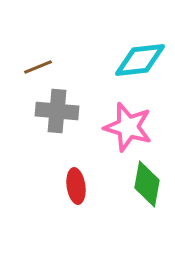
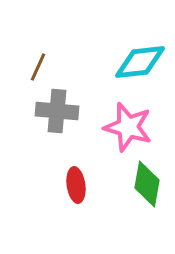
cyan diamond: moved 2 px down
brown line: rotated 44 degrees counterclockwise
red ellipse: moved 1 px up
